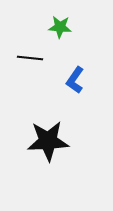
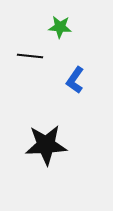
black line: moved 2 px up
black star: moved 2 px left, 4 px down
